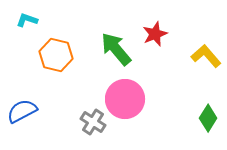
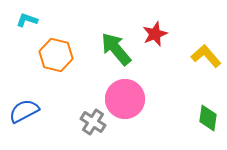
blue semicircle: moved 2 px right
green diamond: rotated 24 degrees counterclockwise
